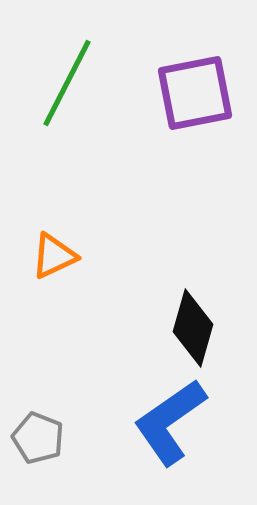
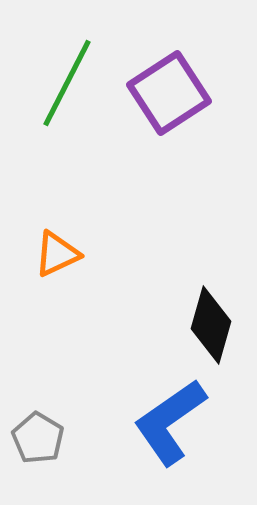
purple square: moved 26 px left; rotated 22 degrees counterclockwise
orange triangle: moved 3 px right, 2 px up
black diamond: moved 18 px right, 3 px up
gray pentagon: rotated 9 degrees clockwise
